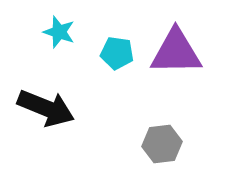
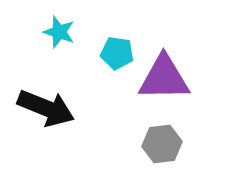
purple triangle: moved 12 px left, 26 px down
